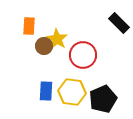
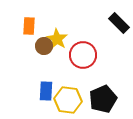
yellow hexagon: moved 4 px left, 8 px down
